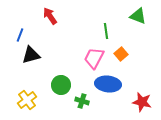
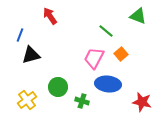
green line: rotated 42 degrees counterclockwise
green circle: moved 3 px left, 2 px down
